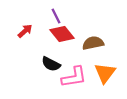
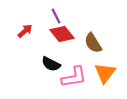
brown semicircle: rotated 110 degrees counterclockwise
